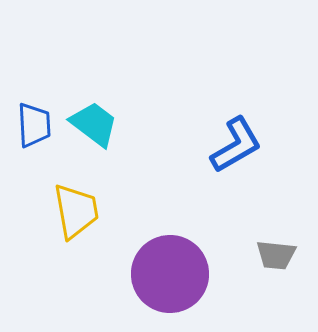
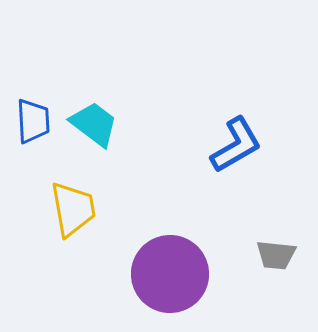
blue trapezoid: moved 1 px left, 4 px up
yellow trapezoid: moved 3 px left, 2 px up
